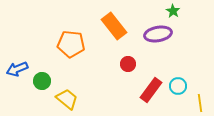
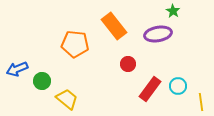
orange pentagon: moved 4 px right
red rectangle: moved 1 px left, 1 px up
yellow line: moved 1 px right, 1 px up
